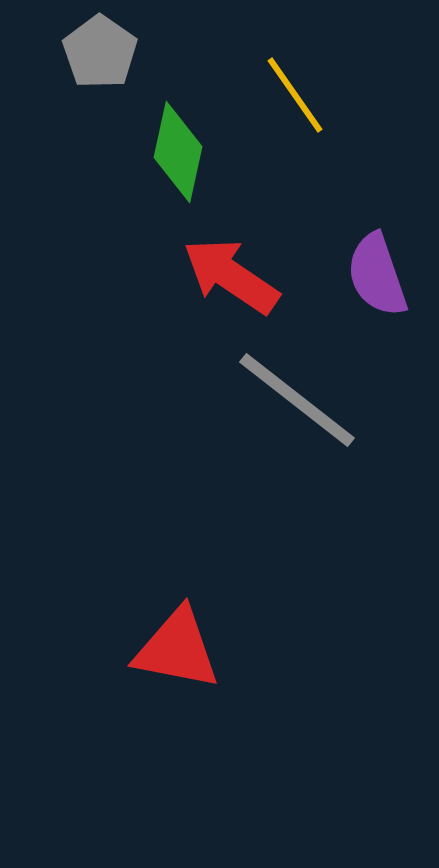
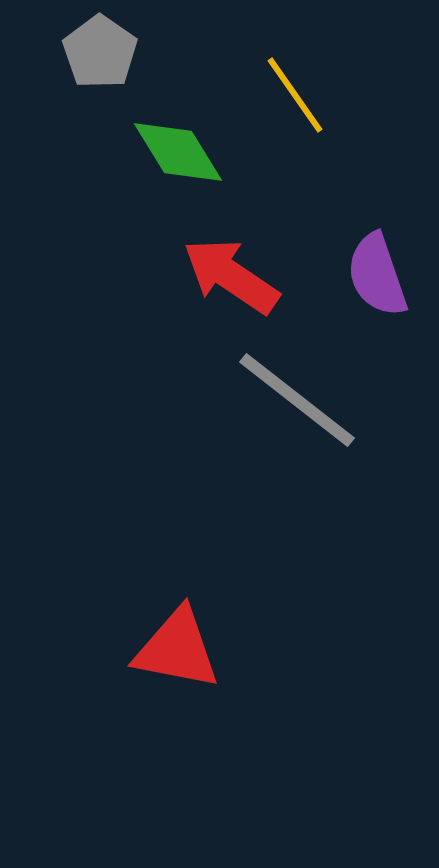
green diamond: rotated 44 degrees counterclockwise
